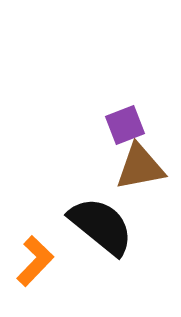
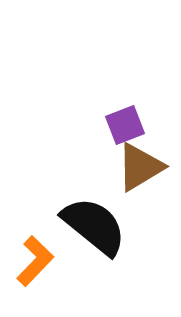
brown triangle: rotated 20 degrees counterclockwise
black semicircle: moved 7 px left
